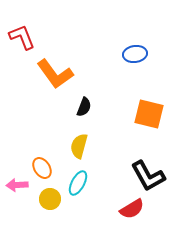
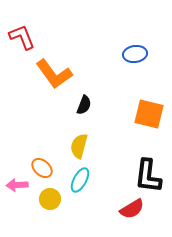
orange L-shape: moved 1 px left
black semicircle: moved 2 px up
orange ellipse: rotated 15 degrees counterclockwise
black L-shape: rotated 36 degrees clockwise
cyan ellipse: moved 2 px right, 3 px up
